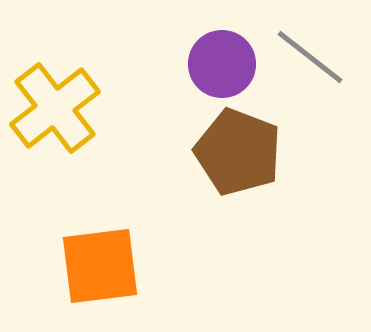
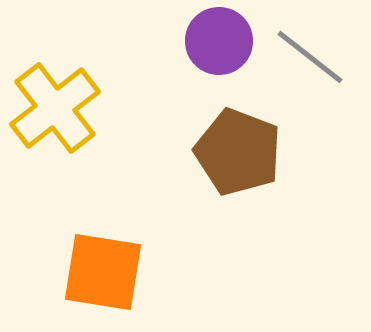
purple circle: moved 3 px left, 23 px up
orange square: moved 3 px right, 6 px down; rotated 16 degrees clockwise
